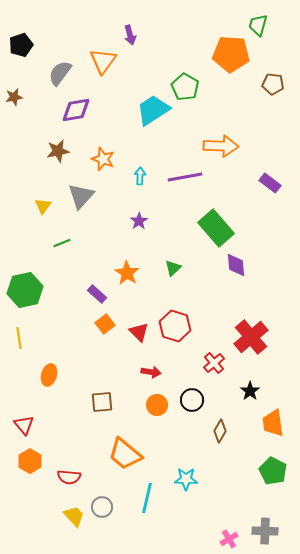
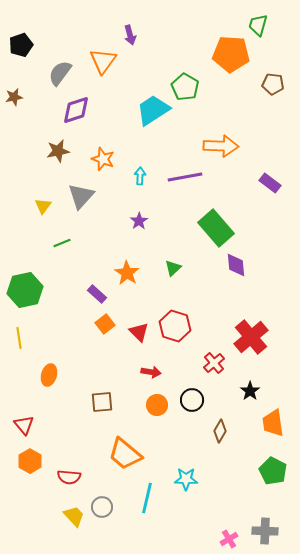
purple diamond at (76, 110): rotated 8 degrees counterclockwise
